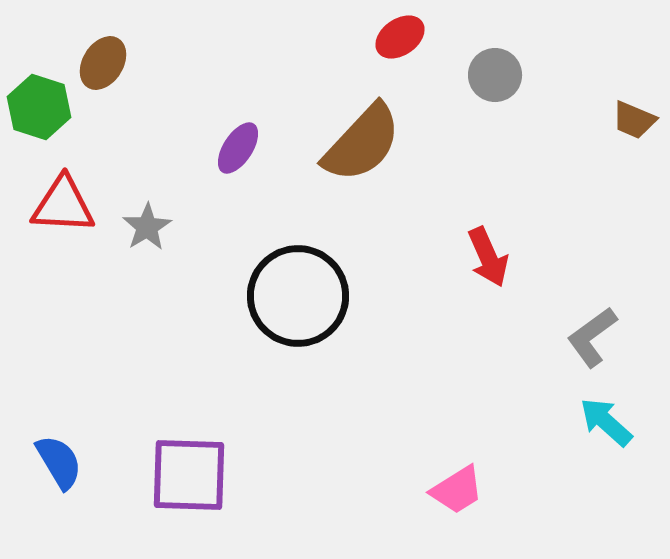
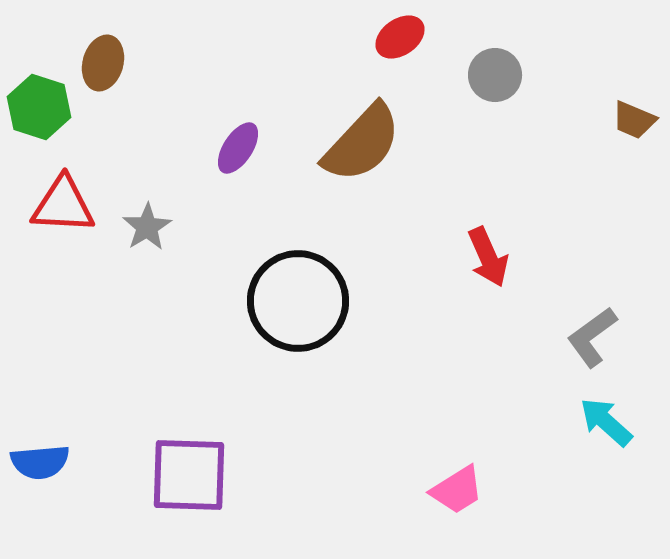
brown ellipse: rotated 16 degrees counterclockwise
black circle: moved 5 px down
blue semicircle: moved 19 px left; rotated 116 degrees clockwise
